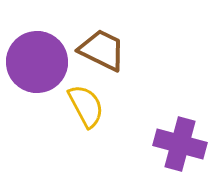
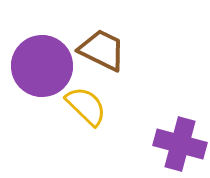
purple circle: moved 5 px right, 4 px down
yellow semicircle: rotated 18 degrees counterclockwise
